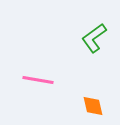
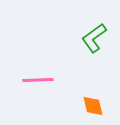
pink line: rotated 12 degrees counterclockwise
